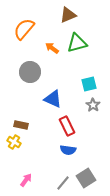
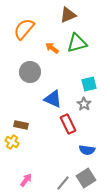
gray star: moved 9 px left, 1 px up
red rectangle: moved 1 px right, 2 px up
yellow cross: moved 2 px left
blue semicircle: moved 19 px right
